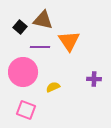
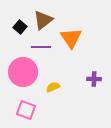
brown triangle: rotated 50 degrees counterclockwise
orange triangle: moved 2 px right, 3 px up
purple line: moved 1 px right
